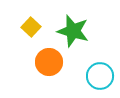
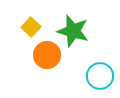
orange circle: moved 2 px left, 7 px up
